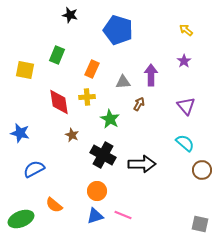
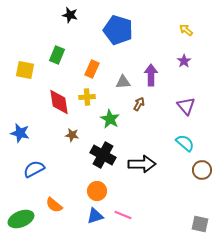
brown star: rotated 16 degrees counterclockwise
